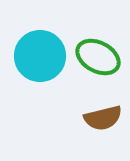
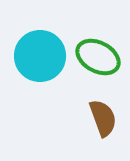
brown semicircle: rotated 96 degrees counterclockwise
